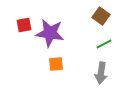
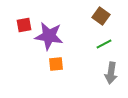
purple star: moved 1 px left, 3 px down
gray arrow: moved 10 px right
